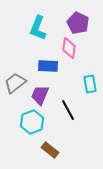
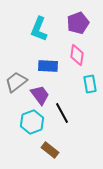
purple pentagon: rotated 25 degrees clockwise
cyan L-shape: moved 1 px right, 1 px down
pink diamond: moved 8 px right, 7 px down
gray trapezoid: moved 1 px right, 1 px up
purple trapezoid: rotated 120 degrees clockwise
black line: moved 6 px left, 3 px down
